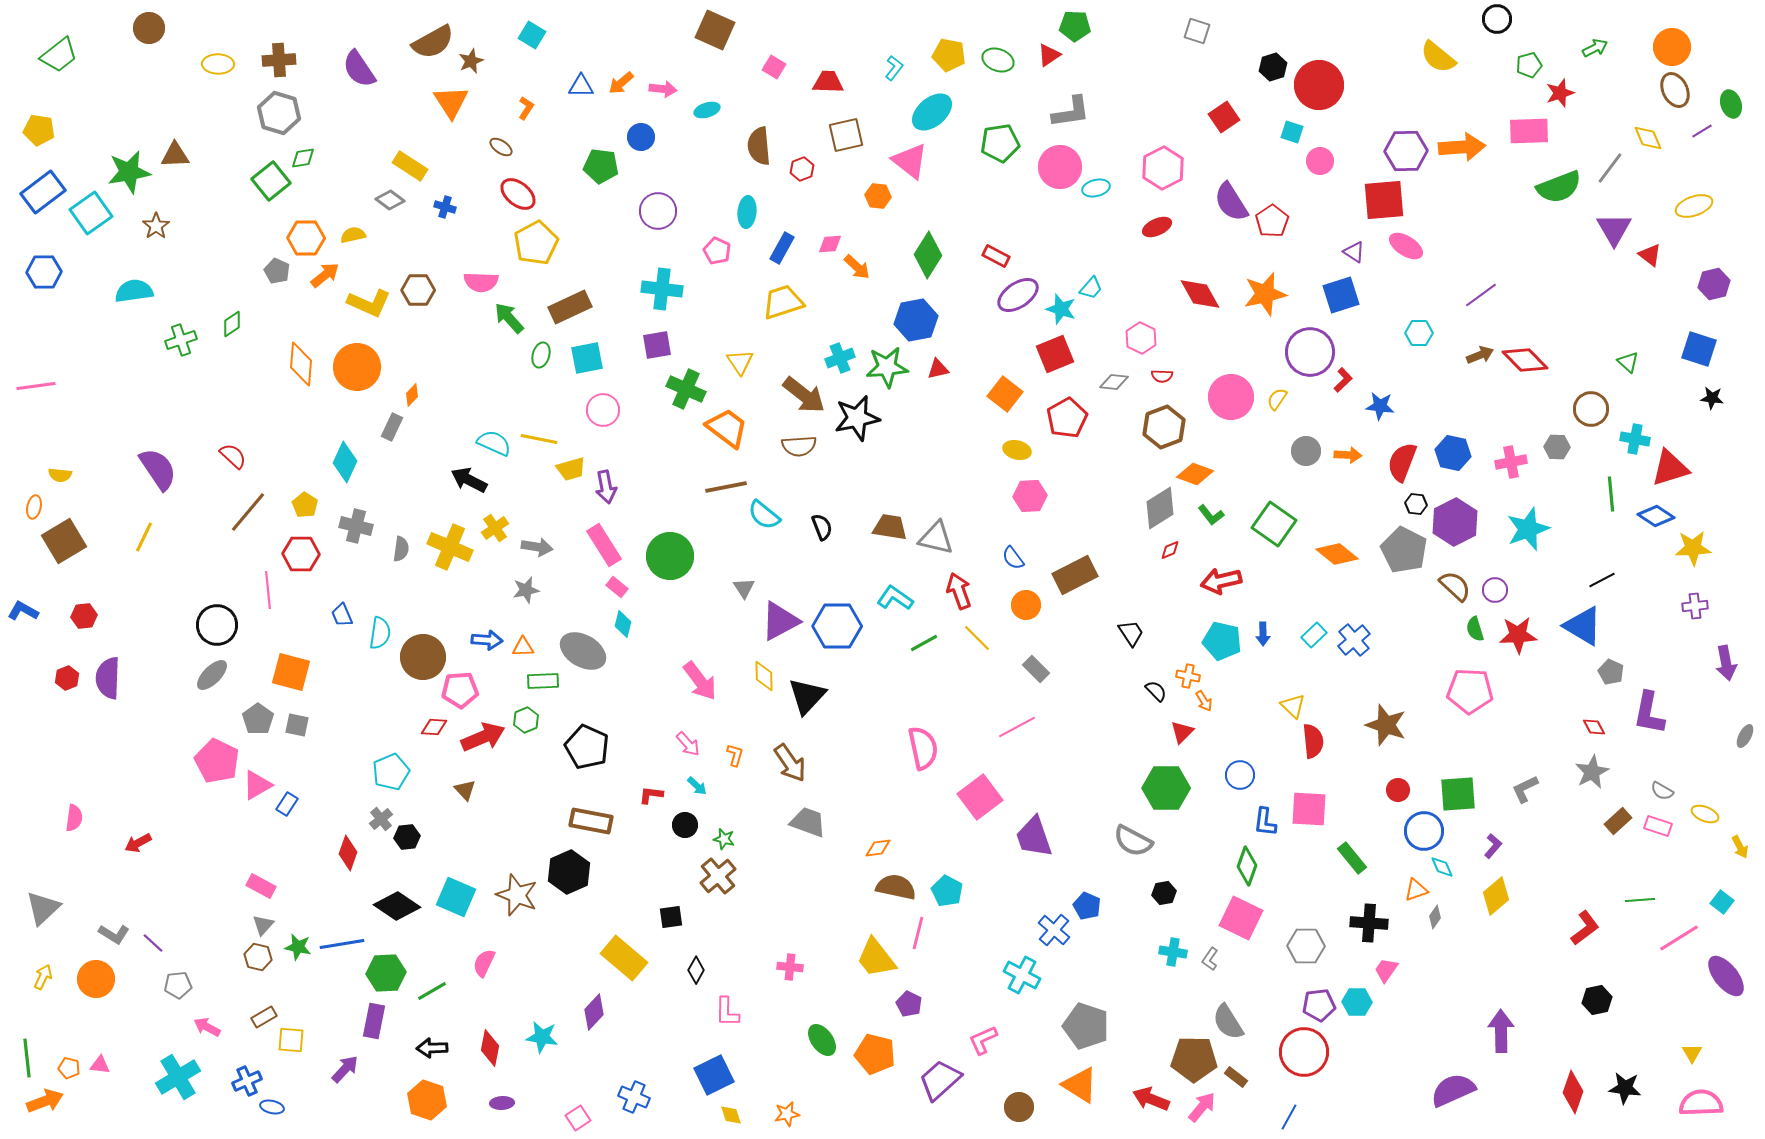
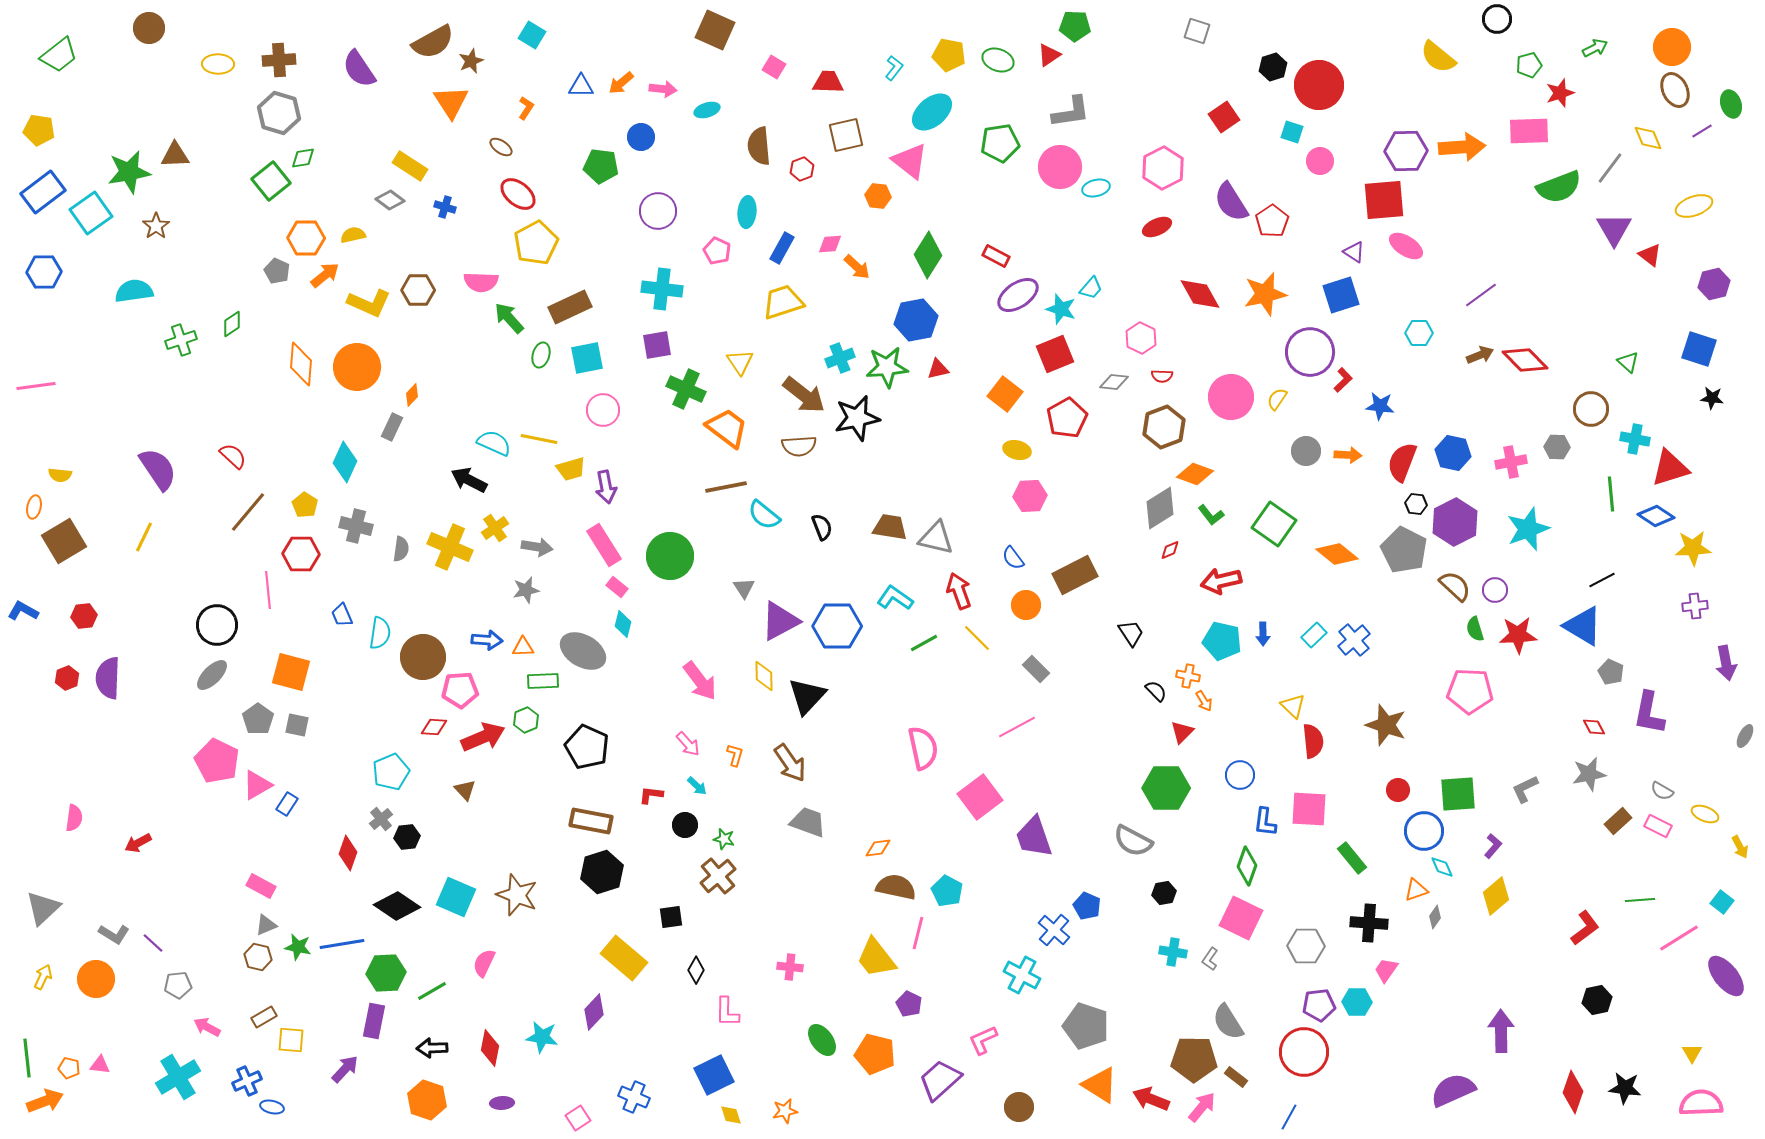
gray star at (1592, 772): moved 3 px left, 2 px down; rotated 16 degrees clockwise
pink rectangle at (1658, 826): rotated 8 degrees clockwise
black hexagon at (569, 872): moved 33 px right; rotated 6 degrees clockwise
gray triangle at (263, 925): moved 3 px right; rotated 25 degrees clockwise
orange triangle at (1080, 1085): moved 20 px right
orange star at (787, 1114): moved 2 px left, 3 px up
